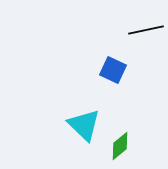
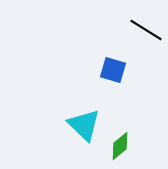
black line: rotated 44 degrees clockwise
blue square: rotated 8 degrees counterclockwise
